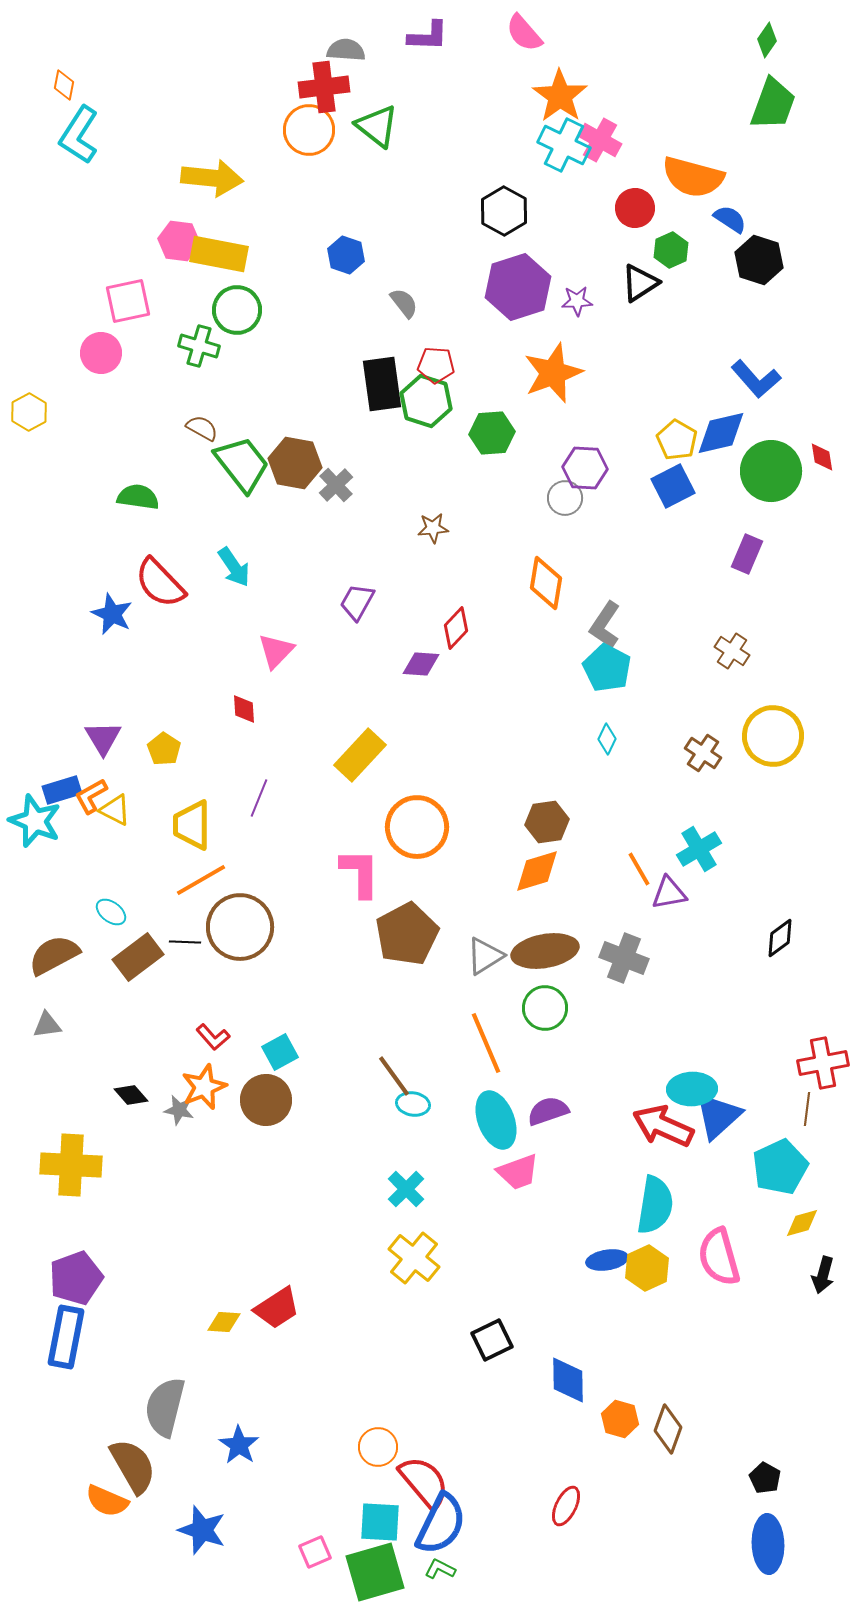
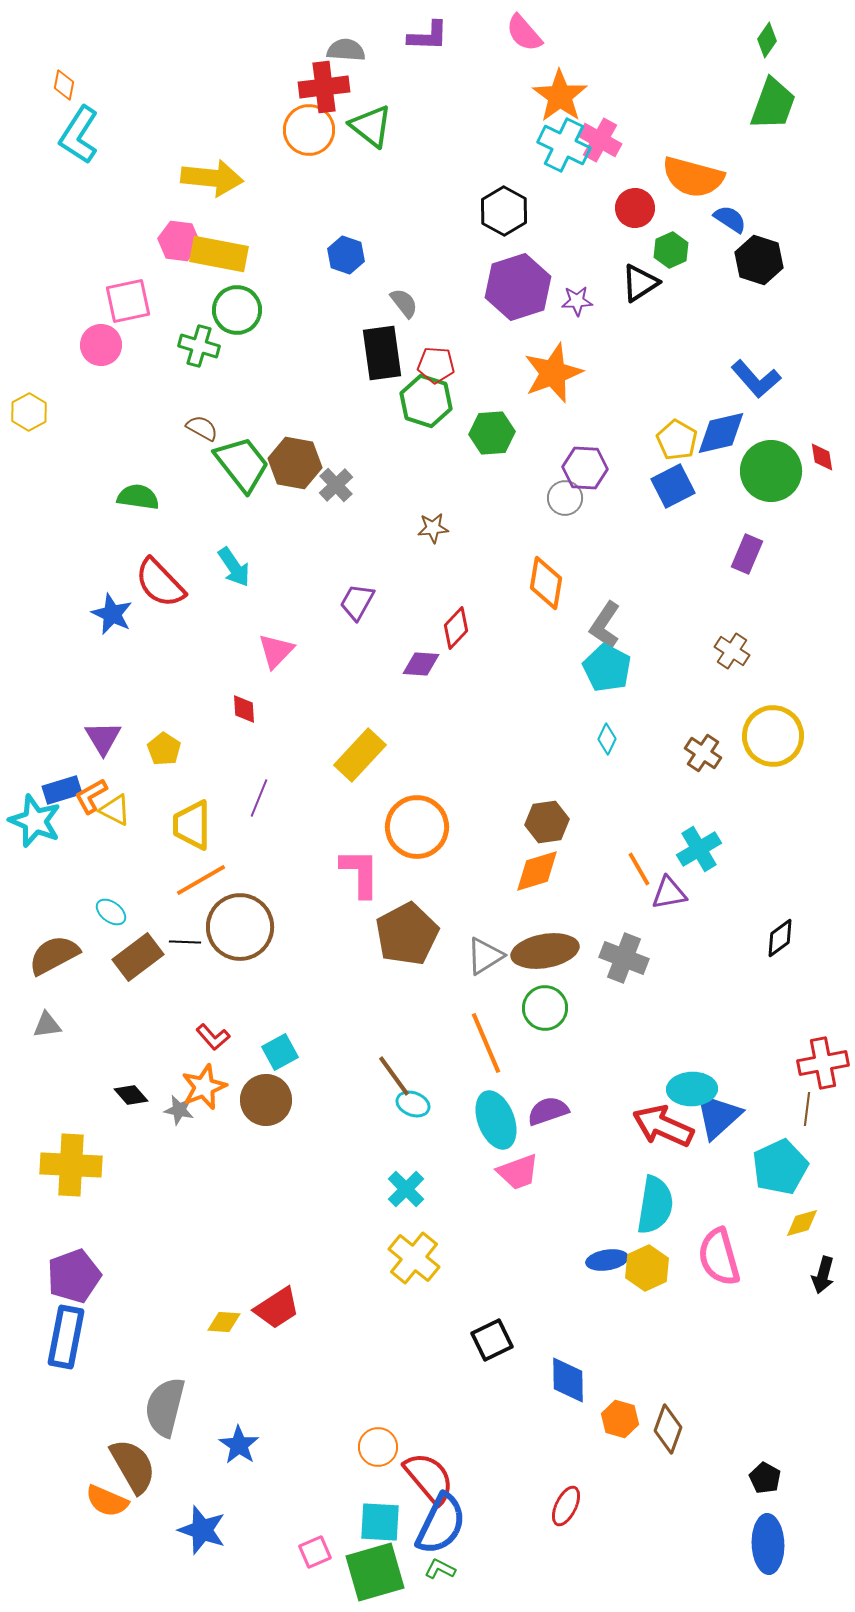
green triangle at (377, 126): moved 6 px left
pink circle at (101, 353): moved 8 px up
black rectangle at (382, 384): moved 31 px up
cyan ellipse at (413, 1104): rotated 12 degrees clockwise
purple pentagon at (76, 1278): moved 2 px left, 2 px up
red semicircle at (424, 1482): moved 5 px right, 4 px up
